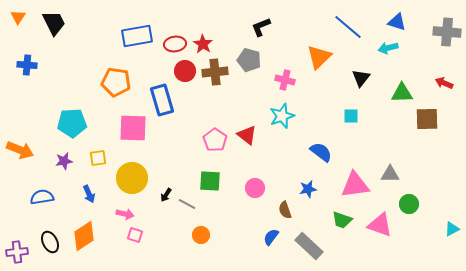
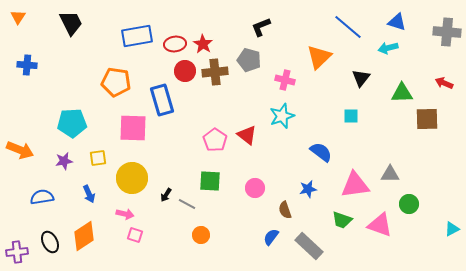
black trapezoid at (54, 23): moved 17 px right
